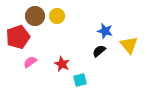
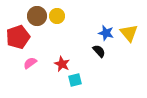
brown circle: moved 2 px right
blue star: moved 1 px right, 2 px down
yellow triangle: moved 12 px up
black semicircle: rotated 88 degrees clockwise
pink semicircle: moved 1 px down
cyan square: moved 5 px left
